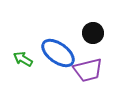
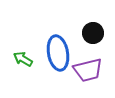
blue ellipse: rotated 44 degrees clockwise
